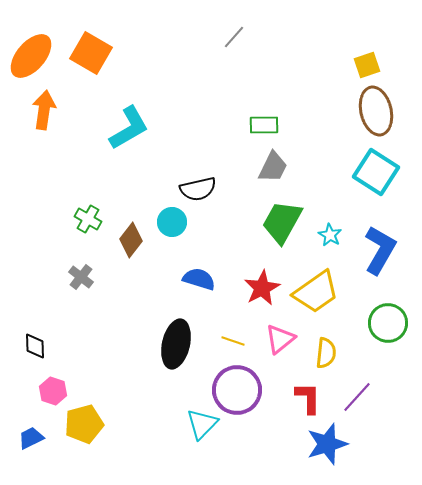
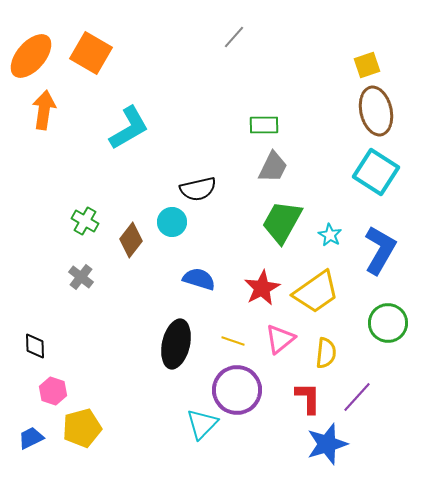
green cross: moved 3 px left, 2 px down
yellow pentagon: moved 2 px left, 4 px down
